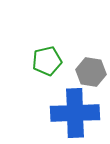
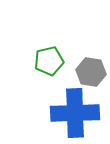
green pentagon: moved 2 px right
